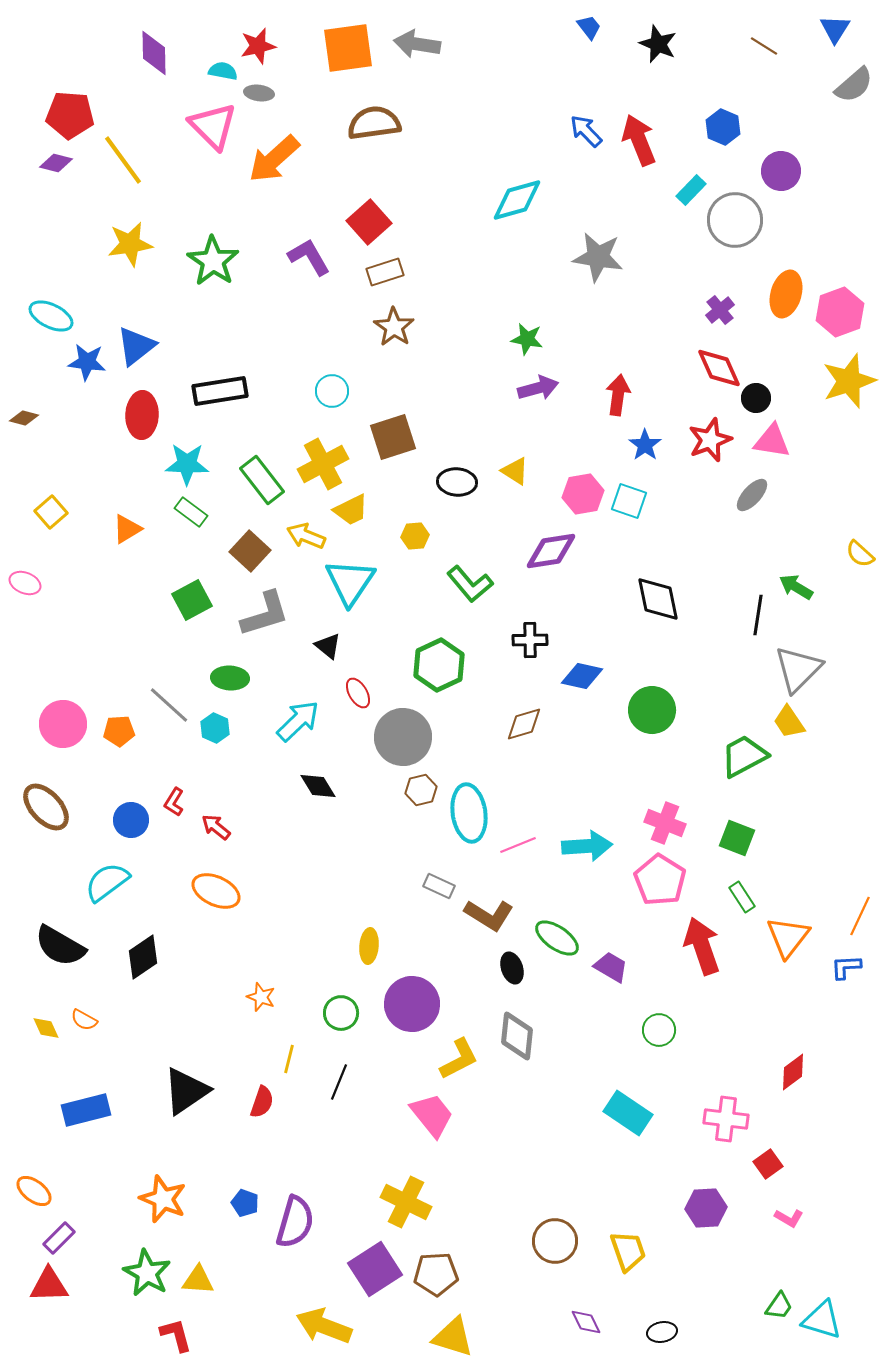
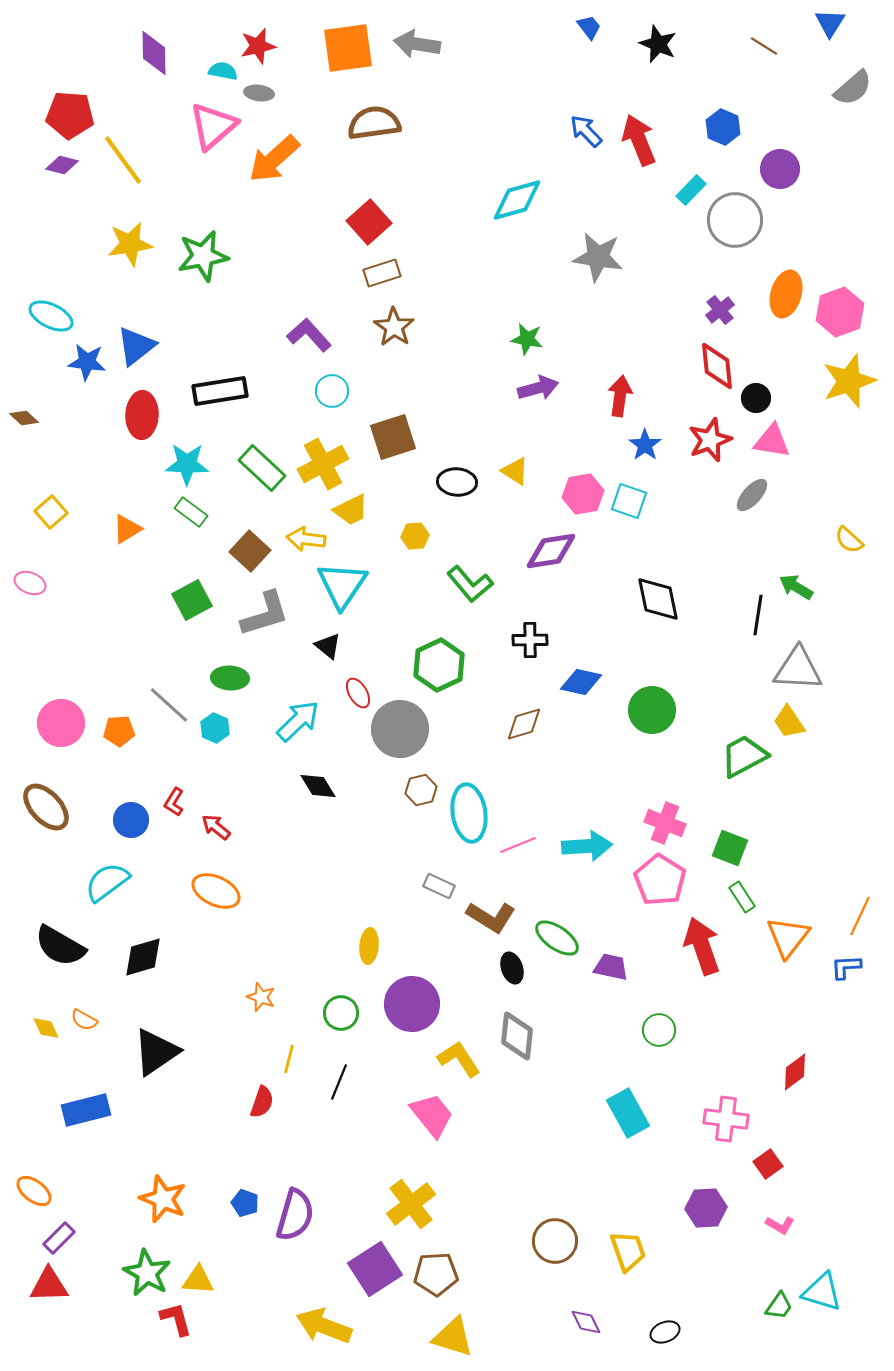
blue triangle at (835, 29): moved 5 px left, 6 px up
gray semicircle at (854, 85): moved 1 px left, 3 px down
pink triangle at (213, 126): rotated 34 degrees clockwise
purple diamond at (56, 163): moved 6 px right, 2 px down
purple circle at (781, 171): moved 1 px left, 2 px up
purple L-shape at (309, 257): moved 78 px down; rotated 12 degrees counterclockwise
green star at (213, 261): moved 10 px left, 5 px up; rotated 27 degrees clockwise
brown rectangle at (385, 272): moved 3 px left, 1 px down
red diamond at (719, 368): moved 2 px left, 2 px up; rotated 18 degrees clockwise
red arrow at (618, 395): moved 2 px right, 1 px down
brown diamond at (24, 418): rotated 28 degrees clockwise
green rectangle at (262, 480): moved 12 px up; rotated 9 degrees counterclockwise
yellow arrow at (306, 536): moved 3 px down; rotated 15 degrees counterclockwise
yellow semicircle at (860, 554): moved 11 px left, 14 px up
cyan triangle at (350, 582): moved 8 px left, 3 px down
pink ellipse at (25, 583): moved 5 px right
gray triangle at (798, 669): rotated 48 degrees clockwise
blue diamond at (582, 676): moved 1 px left, 6 px down
pink circle at (63, 724): moved 2 px left, 1 px up
gray circle at (403, 737): moved 3 px left, 8 px up
green square at (737, 838): moved 7 px left, 10 px down
brown L-shape at (489, 915): moved 2 px right, 2 px down
black diamond at (143, 957): rotated 18 degrees clockwise
purple trapezoid at (611, 967): rotated 18 degrees counterclockwise
yellow L-shape at (459, 1059): rotated 96 degrees counterclockwise
red diamond at (793, 1072): moved 2 px right
black triangle at (186, 1091): moved 30 px left, 39 px up
cyan rectangle at (628, 1113): rotated 27 degrees clockwise
yellow cross at (406, 1202): moved 5 px right, 2 px down; rotated 27 degrees clockwise
pink L-shape at (789, 1218): moved 9 px left, 7 px down
purple semicircle at (295, 1222): moved 7 px up
cyan triangle at (822, 1320): moved 28 px up
black ellipse at (662, 1332): moved 3 px right; rotated 12 degrees counterclockwise
red L-shape at (176, 1335): moved 16 px up
